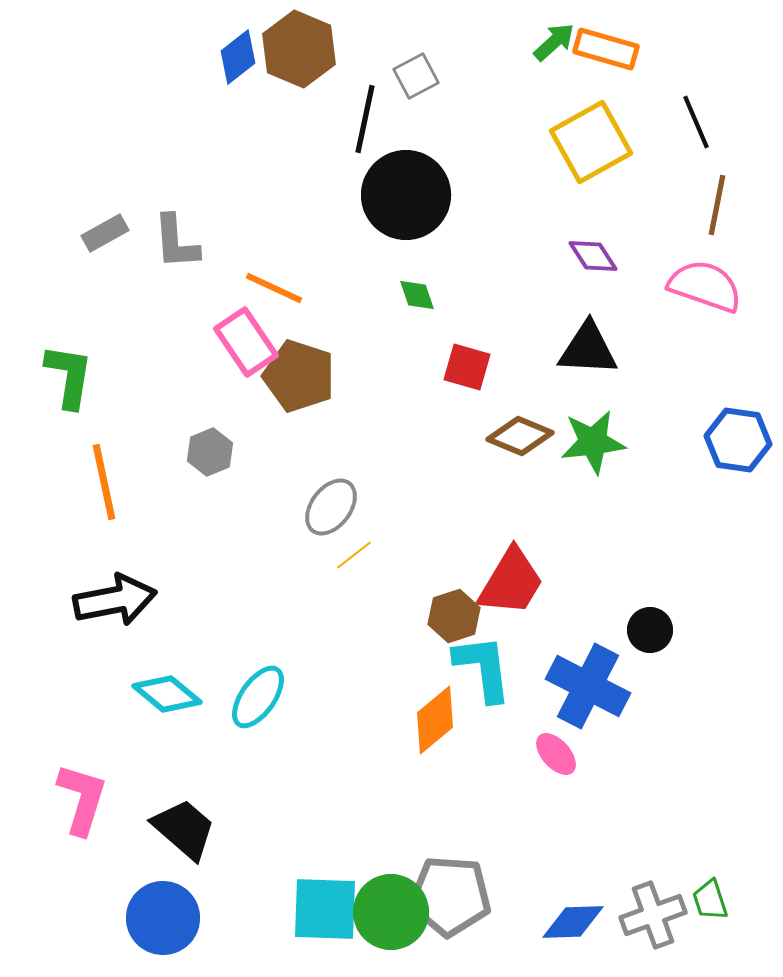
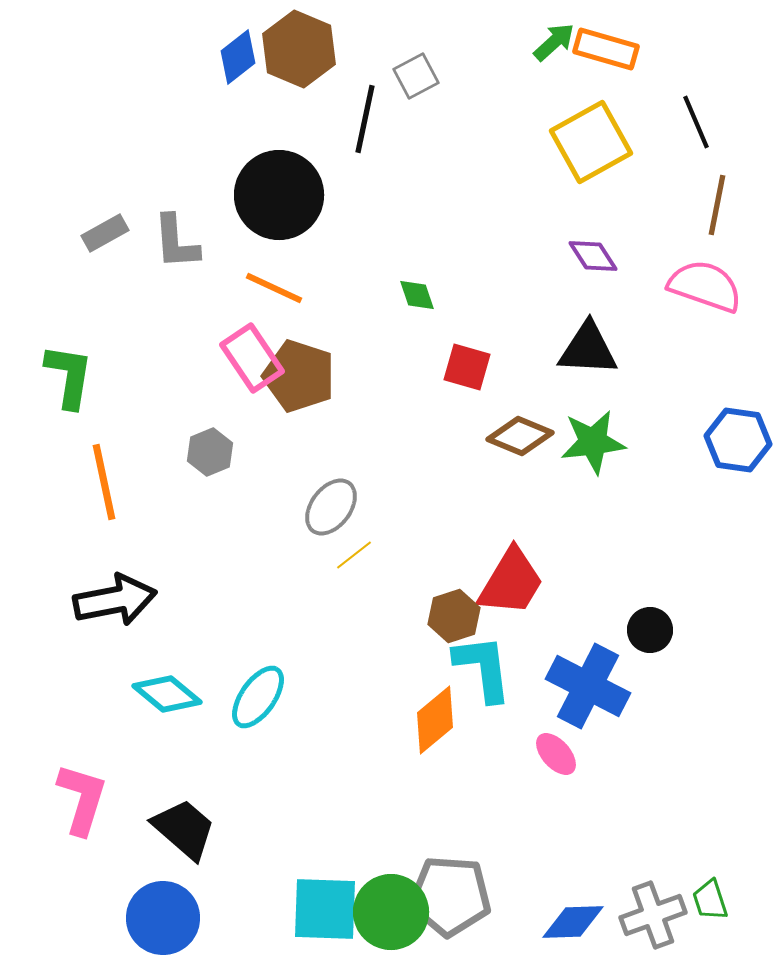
black circle at (406, 195): moved 127 px left
pink rectangle at (246, 342): moved 6 px right, 16 px down
